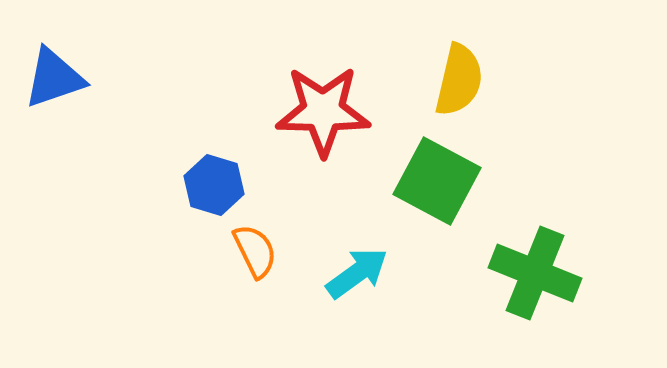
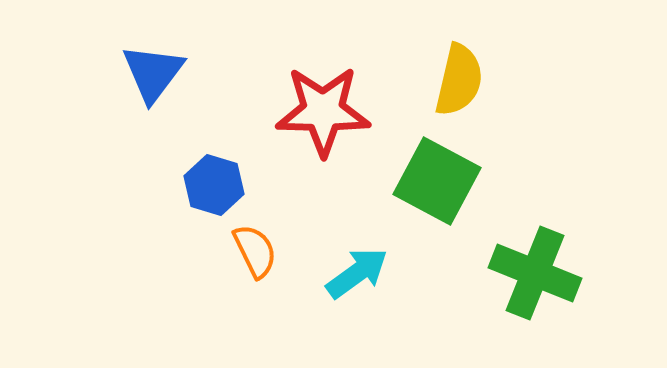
blue triangle: moved 99 px right, 5 px up; rotated 34 degrees counterclockwise
